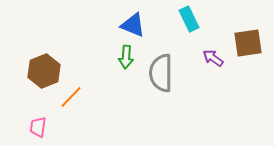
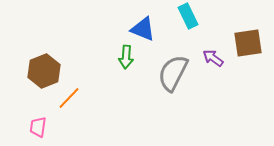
cyan rectangle: moved 1 px left, 3 px up
blue triangle: moved 10 px right, 4 px down
gray semicircle: moved 12 px right; rotated 27 degrees clockwise
orange line: moved 2 px left, 1 px down
